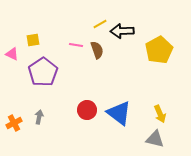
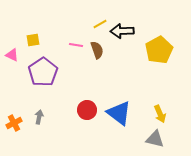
pink triangle: moved 1 px down
